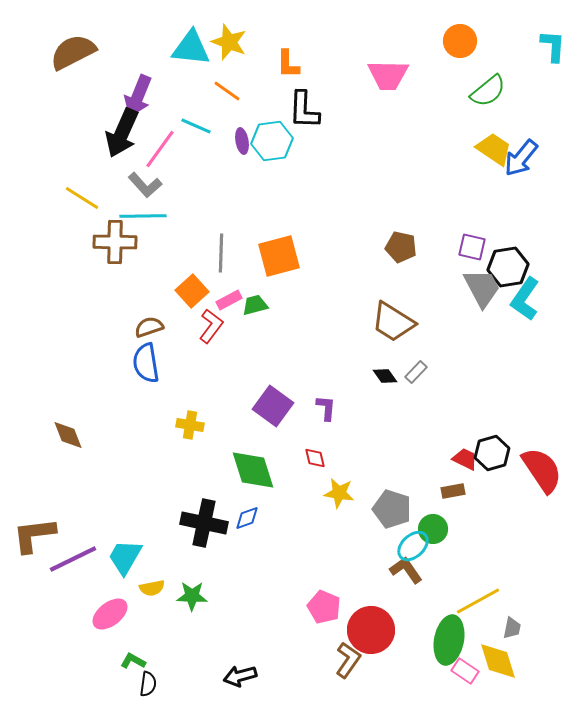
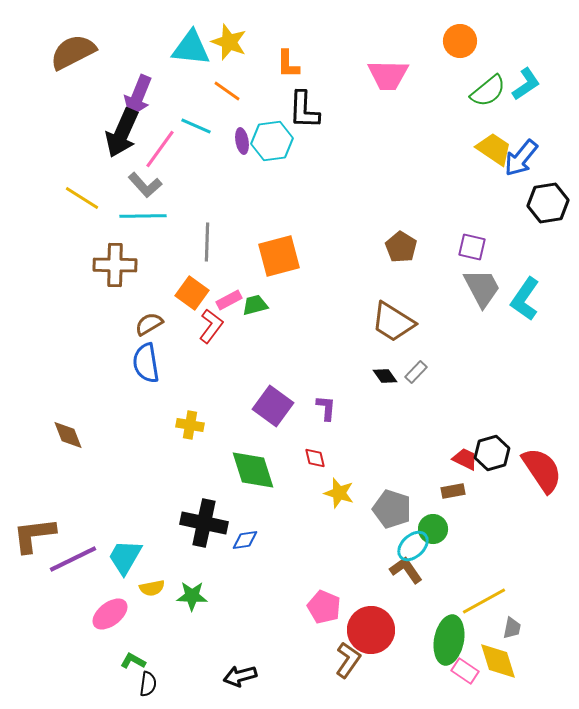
cyan L-shape at (553, 46): moved 27 px left, 38 px down; rotated 52 degrees clockwise
brown cross at (115, 242): moved 23 px down
brown pentagon at (401, 247): rotated 20 degrees clockwise
gray line at (221, 253): moved 14 px left, 11 px up
black hexagon at (508, 267): moved 40 px right, 64 px up
orange square at (192, 291): moved 2 px down; rotated 12 degrees counterclockwise
brown semicircle at (149, 327): moved 3 px up; rotated 12 degrees counterclockwise
yellow star at (339, 493): rotated 8 degrees clockwise
blue diamond at (247, 518): moved 2 px left, 22 px down; rotated 12 degrees clockwise
yellow line at (478, 601): moved 6 px right
